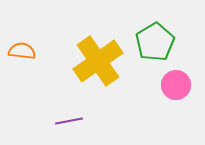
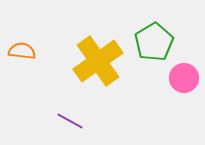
green pentagon: moved 1 px left
pink circle: moved 8 px right, 7 px up
purple line: moved 1 px right; rotated 40 degrees clockwise
